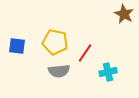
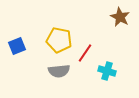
brown star: moved 4 px left, 3 px down
yellow pentagon: moved 4 px right, 2 px up
blue square: rotated 30 degrees counterclockwise
cyan cross: moved 1 px left, 1 px up; rotated 30 degrees clockwise
